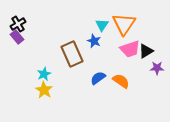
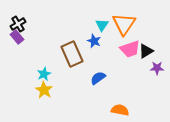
orange semicircle: moved 1 px left, 29 px down; rotated 24 degrees counterclockwise
